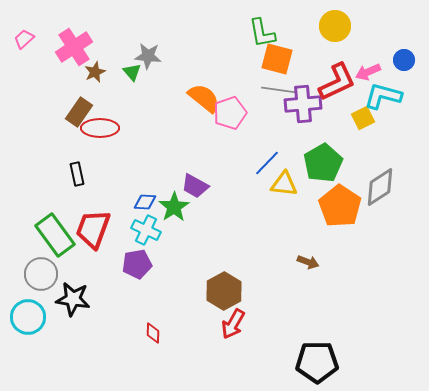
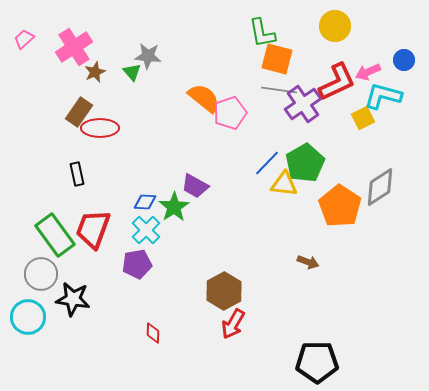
purple cross: rotated 30 degrees counterclockwise
green pentagon: moved 18 px left
cyan cross: rotated 20 degrees clockwise
